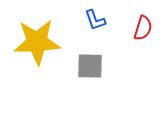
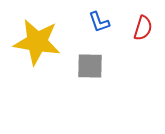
blue L-shape: moved 4 px right, 2 px down
yellow star: rotated 12 degrees clockwise
